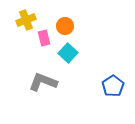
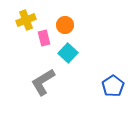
orange circle: moved 1 px up
gray L-shape: rotated 52 degrees counterclockwise
